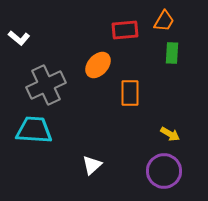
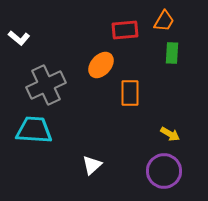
orange ellipse: moved 3 px right
